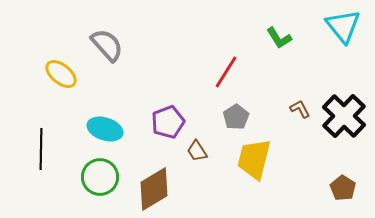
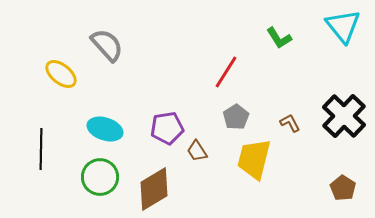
brown L-shape: moved 10 px left, 14 px down
purple pentagon: moved 1 px left, 6 px down; rotated 12 degrees clockwise
